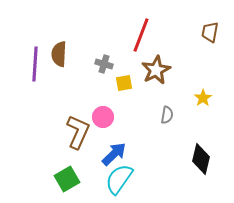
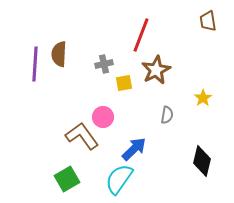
brown trapezoid: moved 2 px left, 11 px up; rotated 20 degrees counterclockwise
gray cross: rotated 30 degrees counterclockwise
brown L-shape: moved 4 px right, 4 px down; rotated 60 degrees counterclockwise
blue arrow: moved 20 px right, 5 px up
black diamond: moved 1 px right, 2 px down
